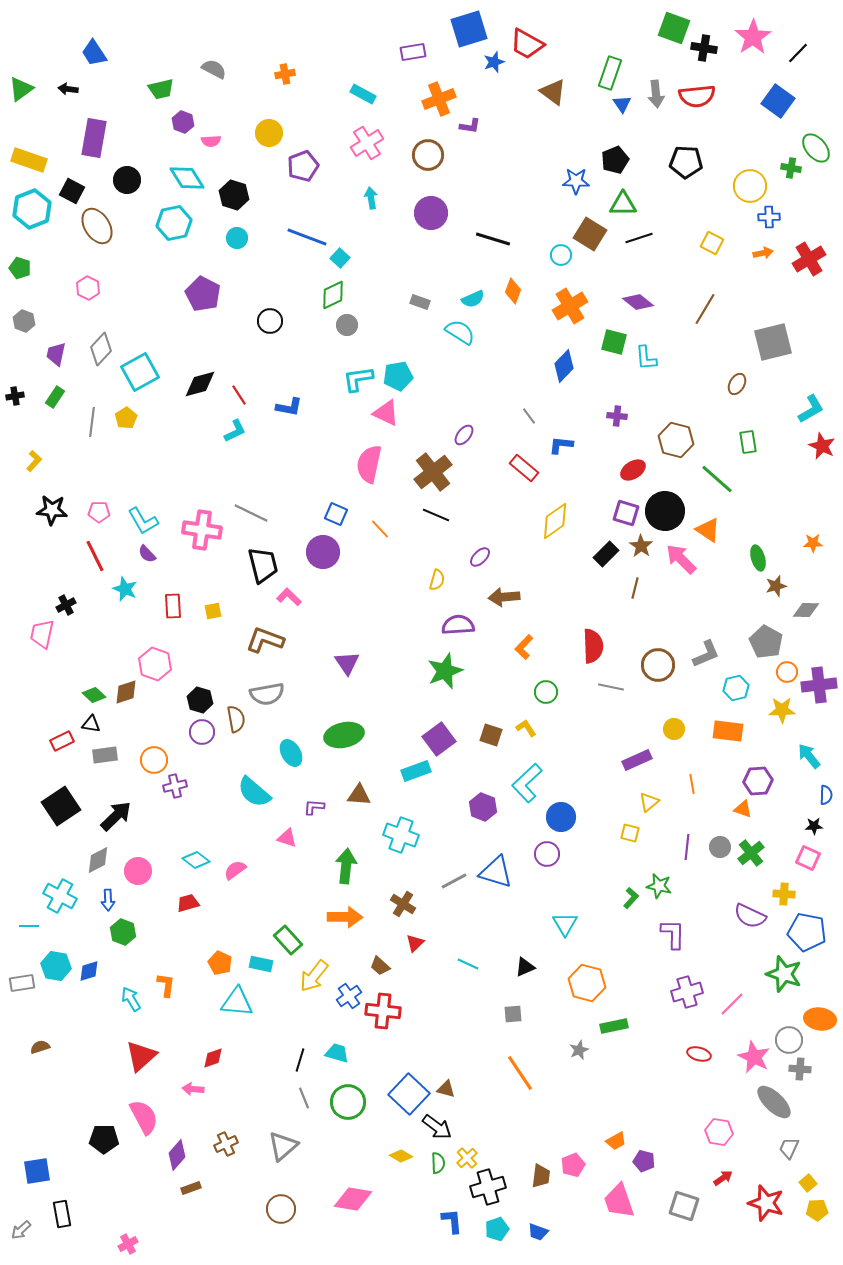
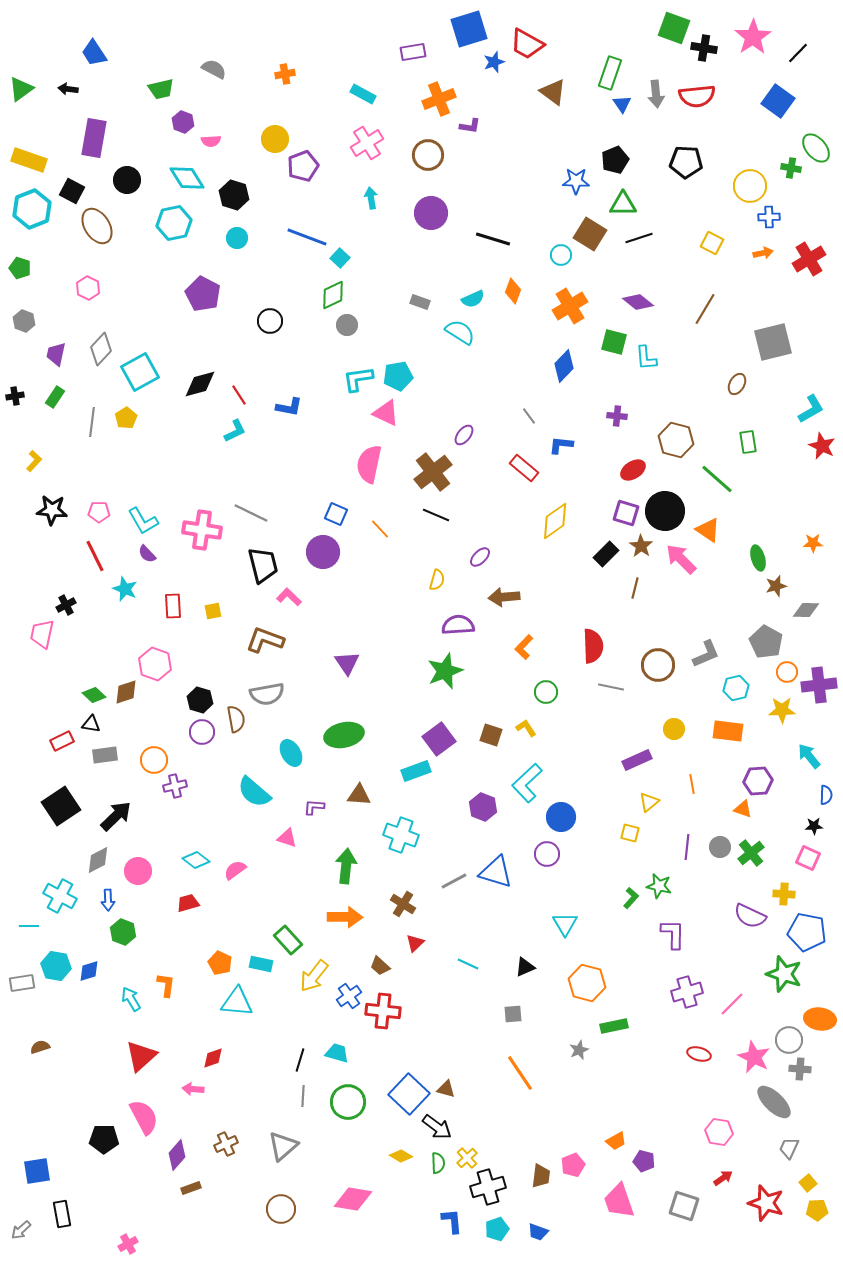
yellow circle at (269, 133): moved 6 px right, 6 px down
gray line at (304, 1098): moved 1 px left, 2 px up; rotated 25 degrees clockwise
